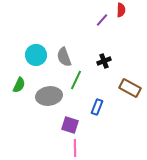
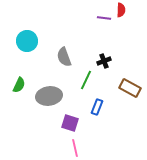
purple line: moved 2 px right, 2 px up; rotated 56 degrees clockwise
cyan circle: moved 9 px left, 14 px up
green line: moved 10 px right
purple square: moved 2 px up
pink line: rotated 12 degrees counterclockwise
